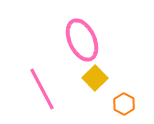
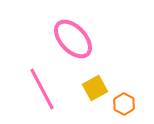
pink ellipse: moved 9 px left, 1 px up; rotated 18 degrees counterclockwise
yellow square: moved 10 px down; rotated 15 degrees clockwise
